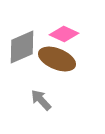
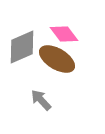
pink diamond: rotated 28 degrees clockwise
brown ellipse: rotated 9 degrees clockwise
